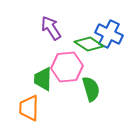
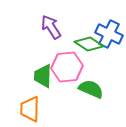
purple arrow: moved 1 px up
green trapezoid: moved 3 px up
green semicircle: rotated 50 degrees counterclockwise
orange trapezoid: moved 1 px right, 1 px down
